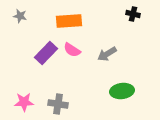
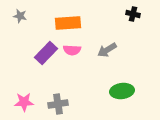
orange rectangle: moved 1 px left, 2 px down
pink semicircle: rotated 30 degrees counterclockwise
gray arrow: moved 4 px up
gray cross: rotated 18 degrees counterclockwise
